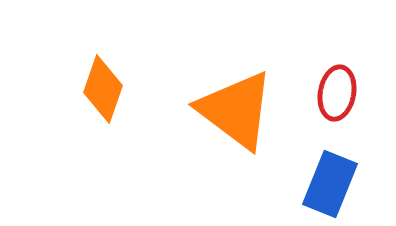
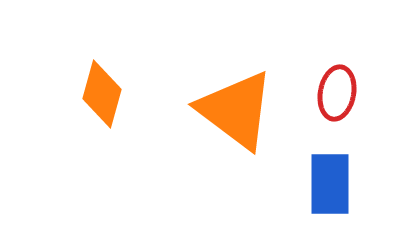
orange diamond: moved 1 px left, 5 px down; rotated 4 degrees counterclockwise
blue rectangle: rotated 22 degrees counterclockwise
